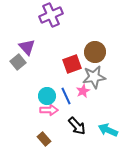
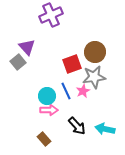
blue line: moved 5 px up
cyan arrow: moved 3 px left, 1 px up; rotated 12 degrees counterclockwise
